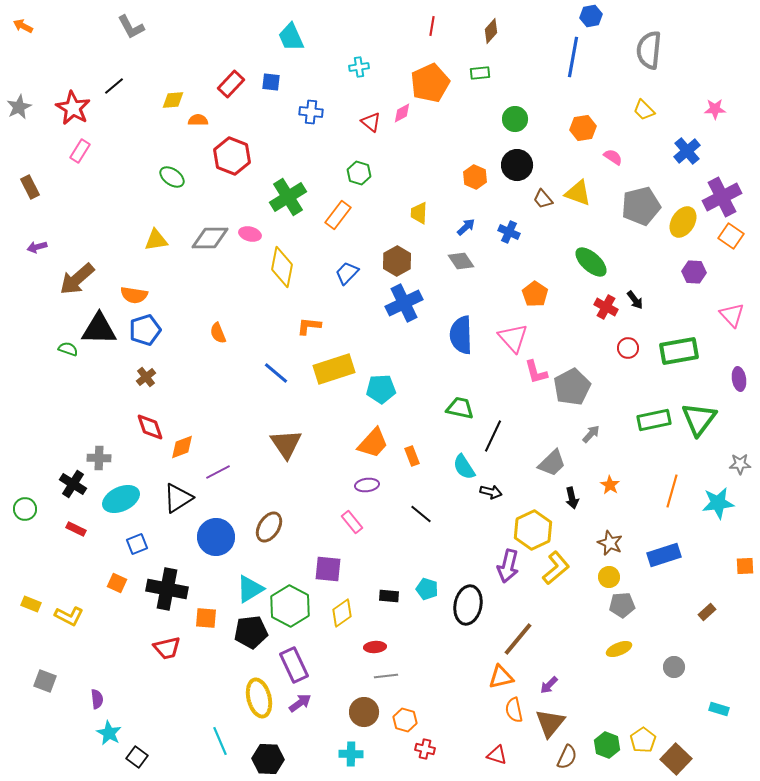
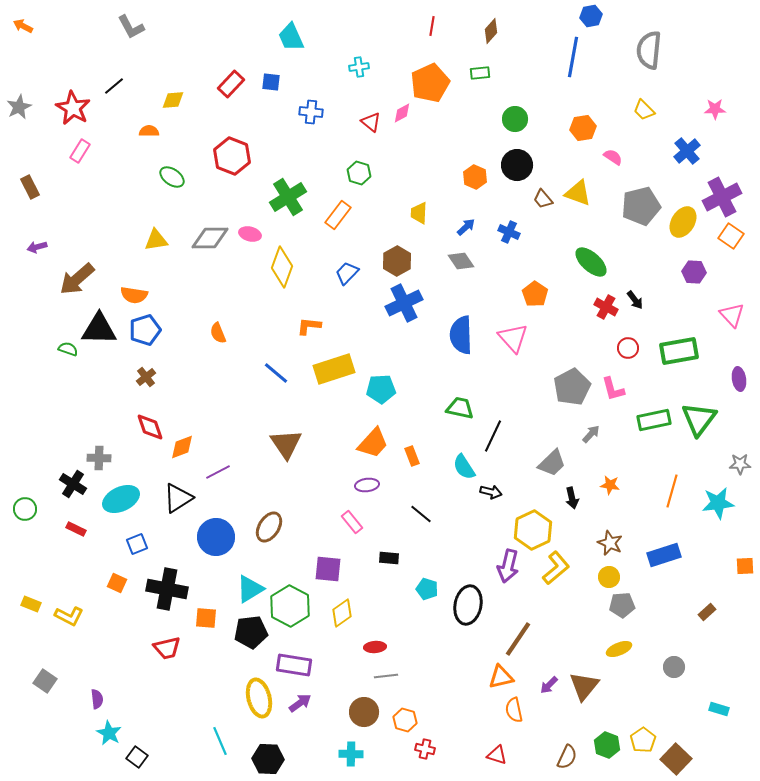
orange semicircle at (198, 120): moved 49 px left, 11 px down
yellow diamond at (282, 267): rotated 9 degrees clockwise
pink L-shape at (536, 372): moved 77 px right, 17 px down
orange star at (610, 485): rotated 24 degrees counterclockwise
black rectangle at (389, 596): moved 38 px up
brown line at (518, 639): rotated 6 degrees counterclockwise
purple rectangle at (294, 665): rotated 56 degrees counterclockwise
gray square at (45, 681): rotated 15 degrees clockwise
brown triangle at (550, 723): moved 34 px right, 37 px up
